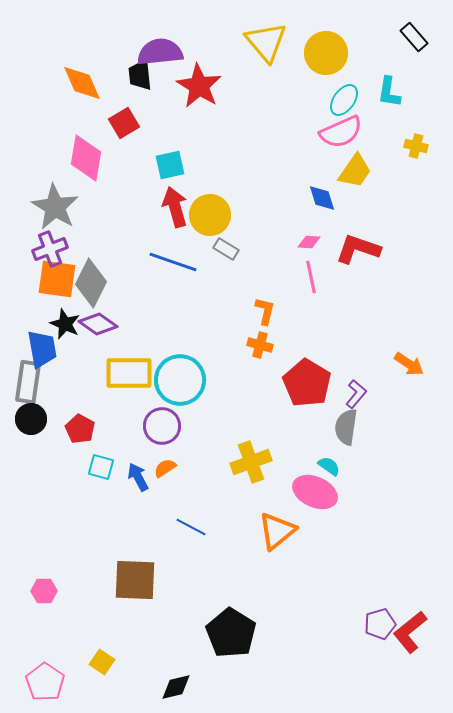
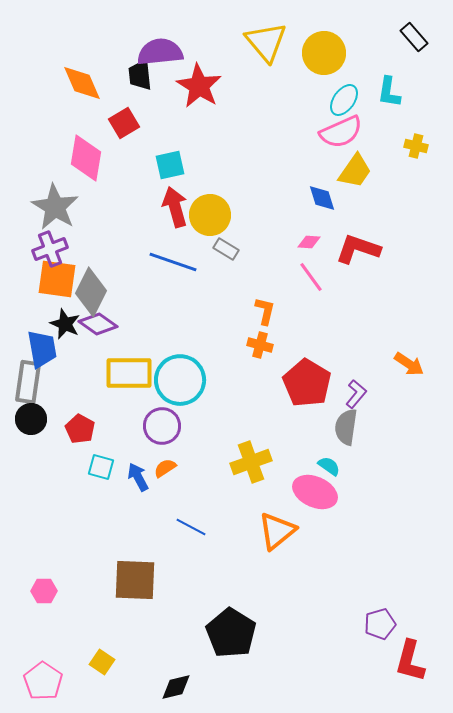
yellow circle at (326, 53): moved 2 px left
pink line at (311, 277): rotated 24 degrees counterclockwise
gray diamond at (91, 283): moved 9 px down
red L-shape at (410, 632): moved 29 px down; rotated 36 degrees counterclockwise
pink pentagon at (45, 682): moved 2 px left, 1 px up
